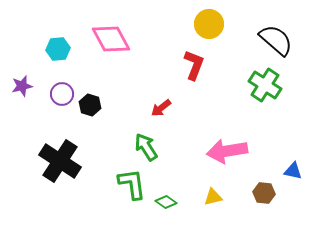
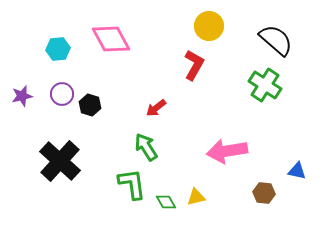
yellow circle: moved 2 px down
red L-shape: rotated 8 degrees clockwise
purple star: moved 10 px down
red arrow: moved 5 px left
black cross: rotated 9 degrees clockwise
blue triangle: moved 4 px right
yellow triangle: moved 17 px left
green diamond: rotated 25 degrees clockwise
